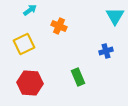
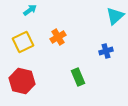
cyan triangle: rotated 18 degrees clockwise
orange cross: moved 1 px left, 11 px down; rotated 35 degrees clockwise
yellow square: moved 1 px left, 2 px up
red hexagon: moved 8 px left, 2 px up; rotated 10 degrees clockwise
